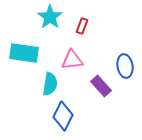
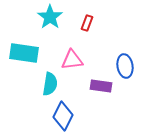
red rectangle: moved 5 px right, 3 px up
purple rectangle: rotated 40 degrees counterclockwise
